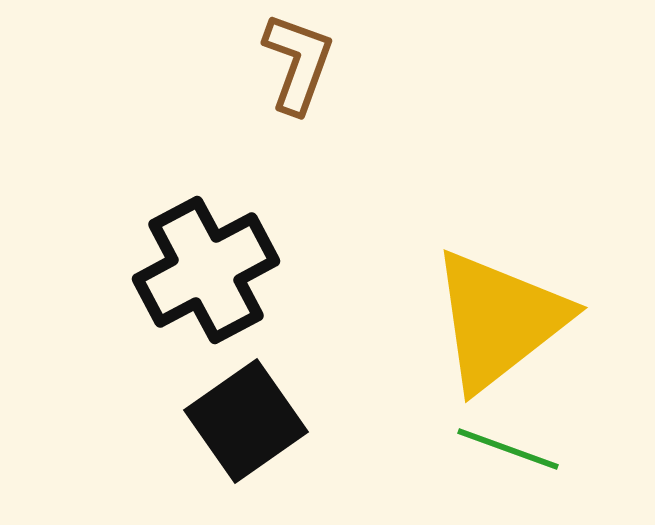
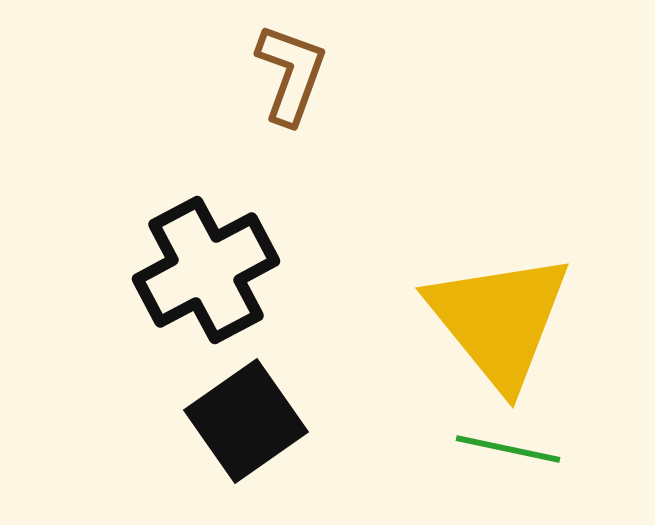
brown L-shape: moved 7 px left, 11 px down
yellow triangle: rotated 31 degrees counterclockwise
green line: rotated 8 degrees counterclockwise
